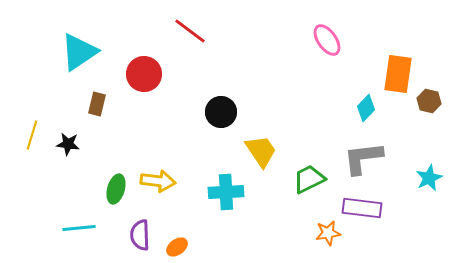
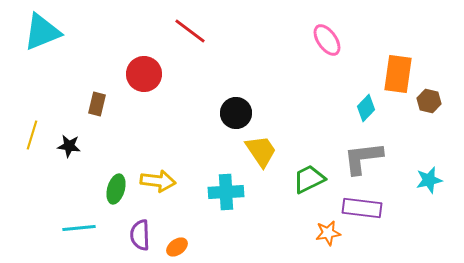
cyan triangle: moved 37 px left, 20 px up; rotated 12 degrees clockwise
black circle: moved 15 px right, 1 px down
black star: moved 1 px right, 2 px down
cyan star: moved 2 px down; rotated 12 degrees clockwise
